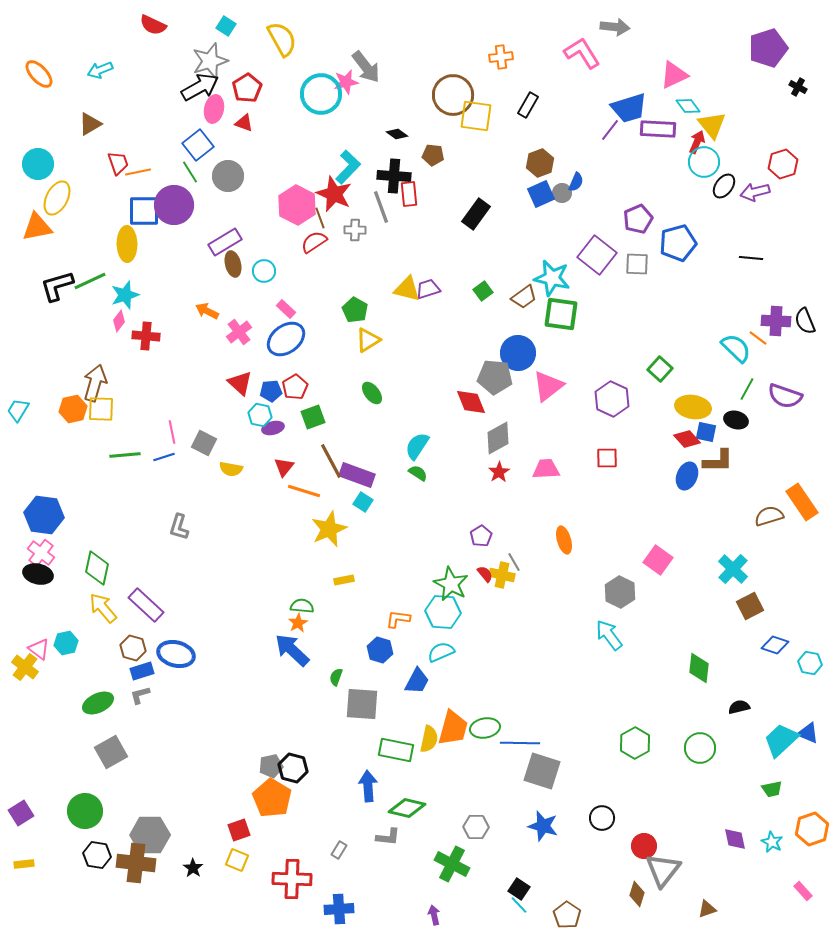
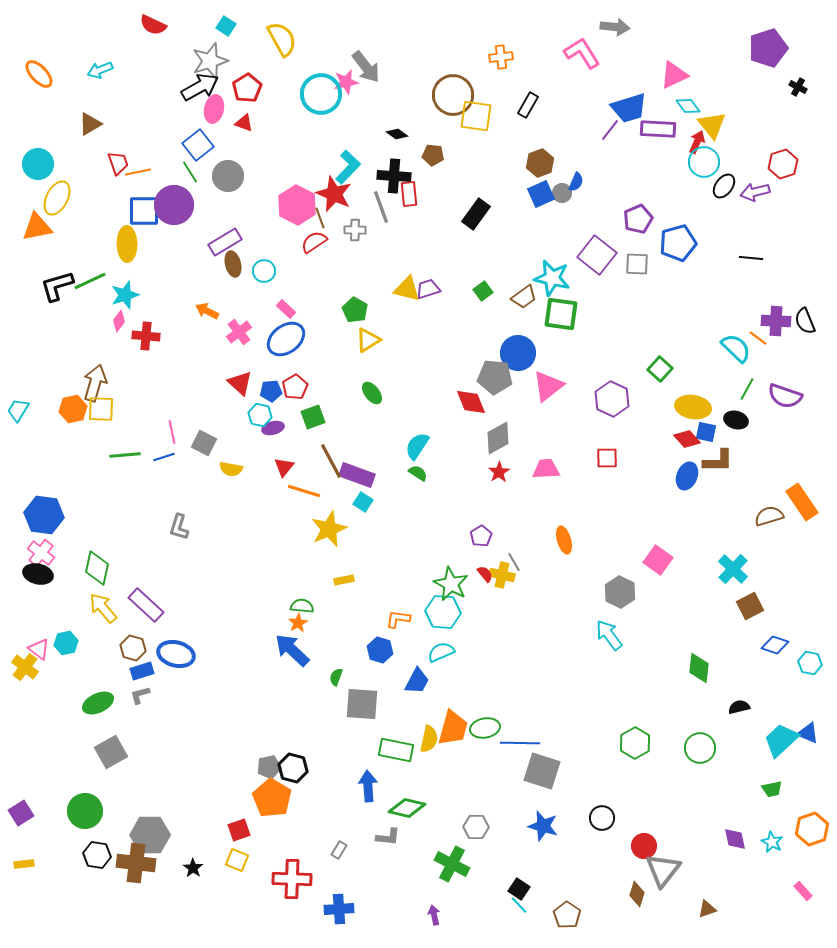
gray pentagon at (271, 766): moved 2 px left, 1 px down
